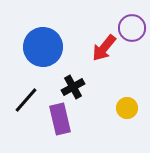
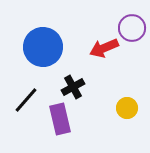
red arrow: rotated 28 degrees clockwise
